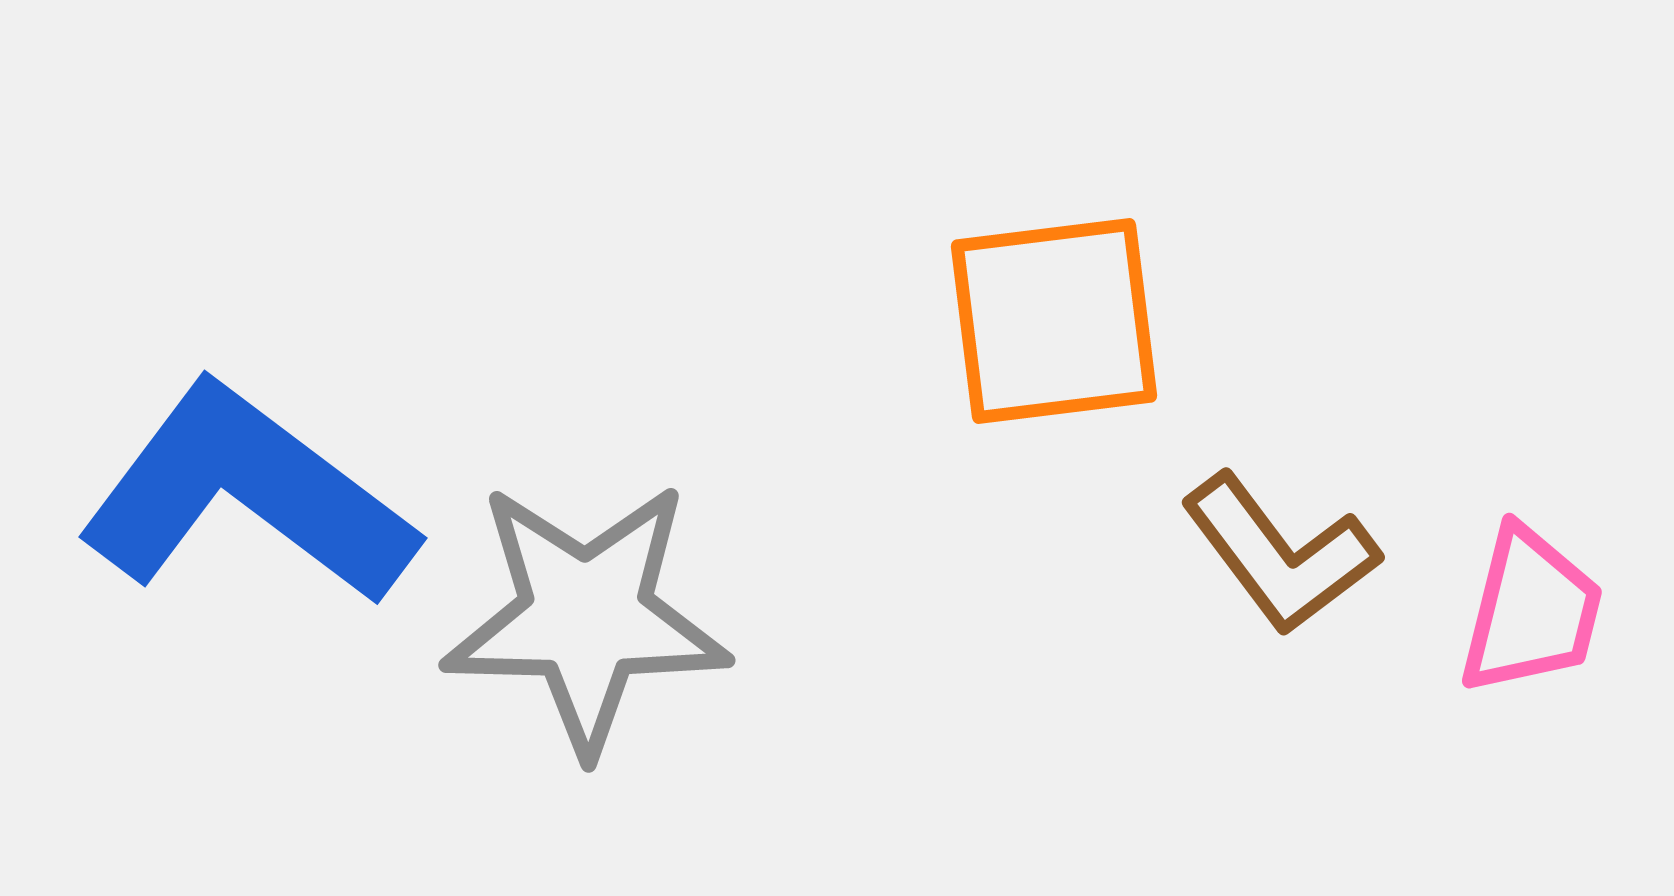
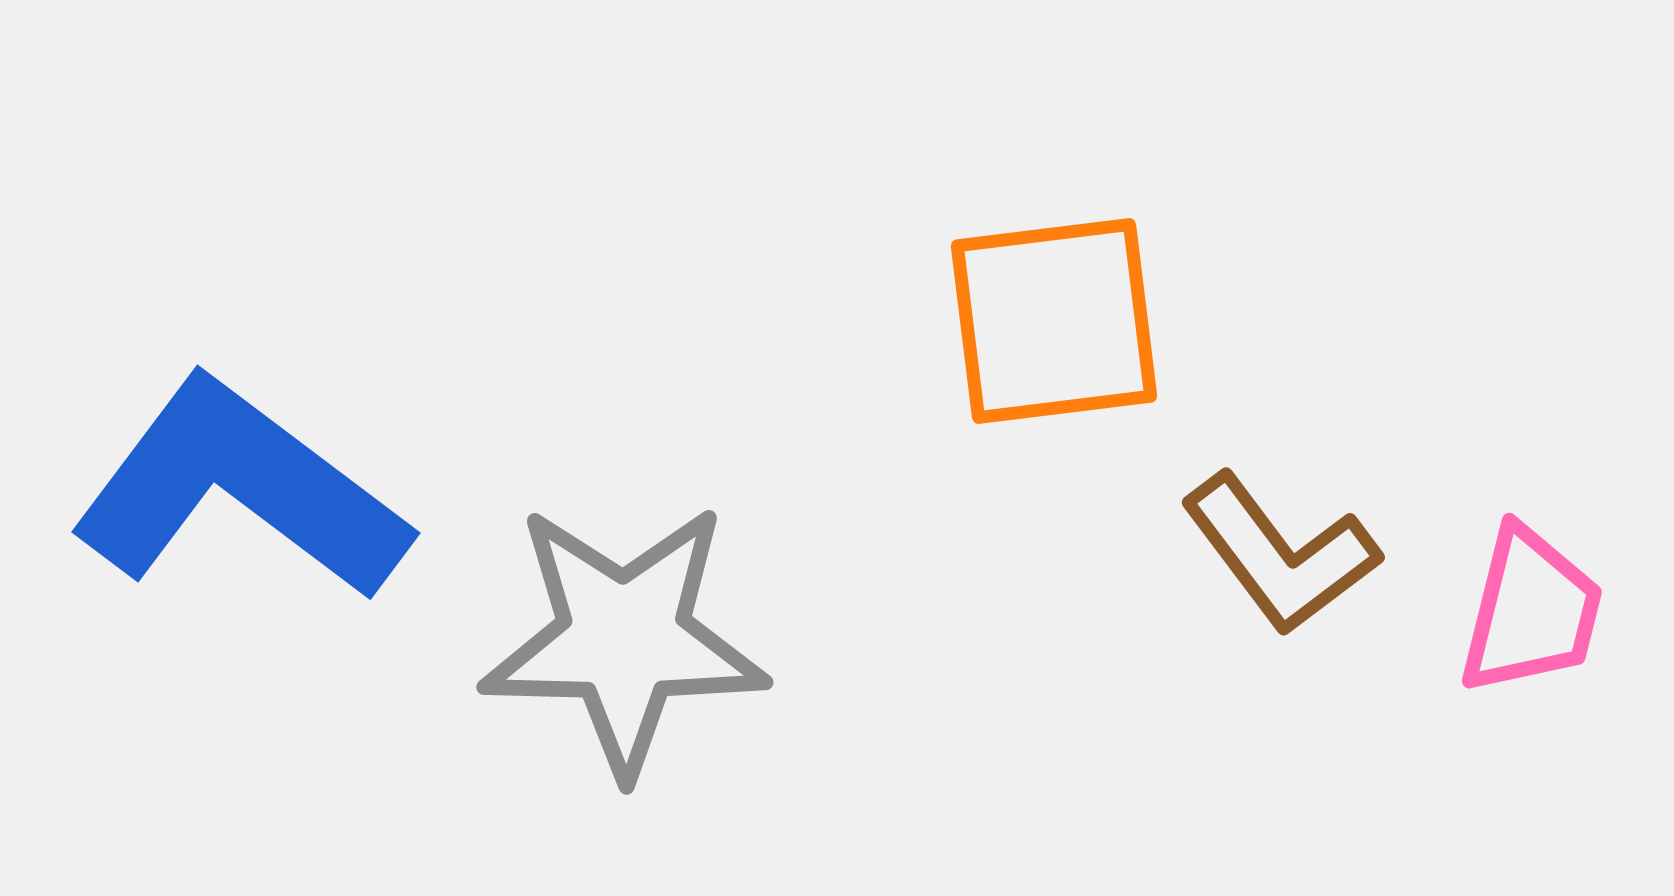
blue L-shape: moved 7 px left, 5 px up
gray star: moved 38 px right, 22 px down
